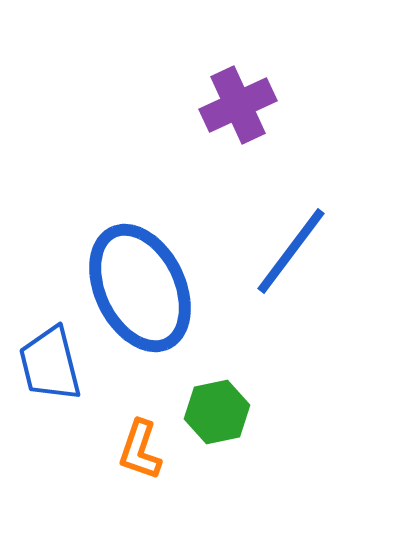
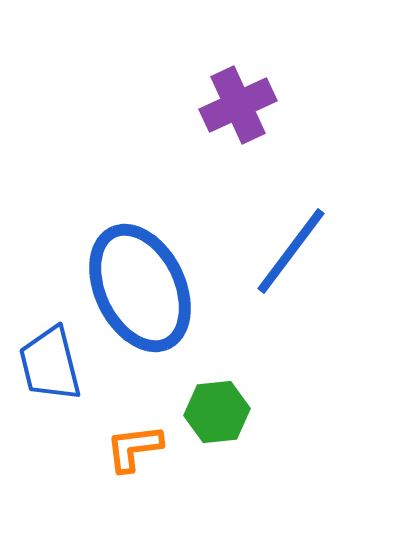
green hexagon: rotated 6 degrees clockwise
orange L-shape: moved 6 px left, 2 px up; rotated 64 degrees clockwise
